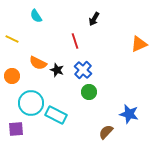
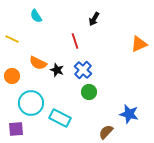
cyan rectangle: moved 4 px right, 3 px down
